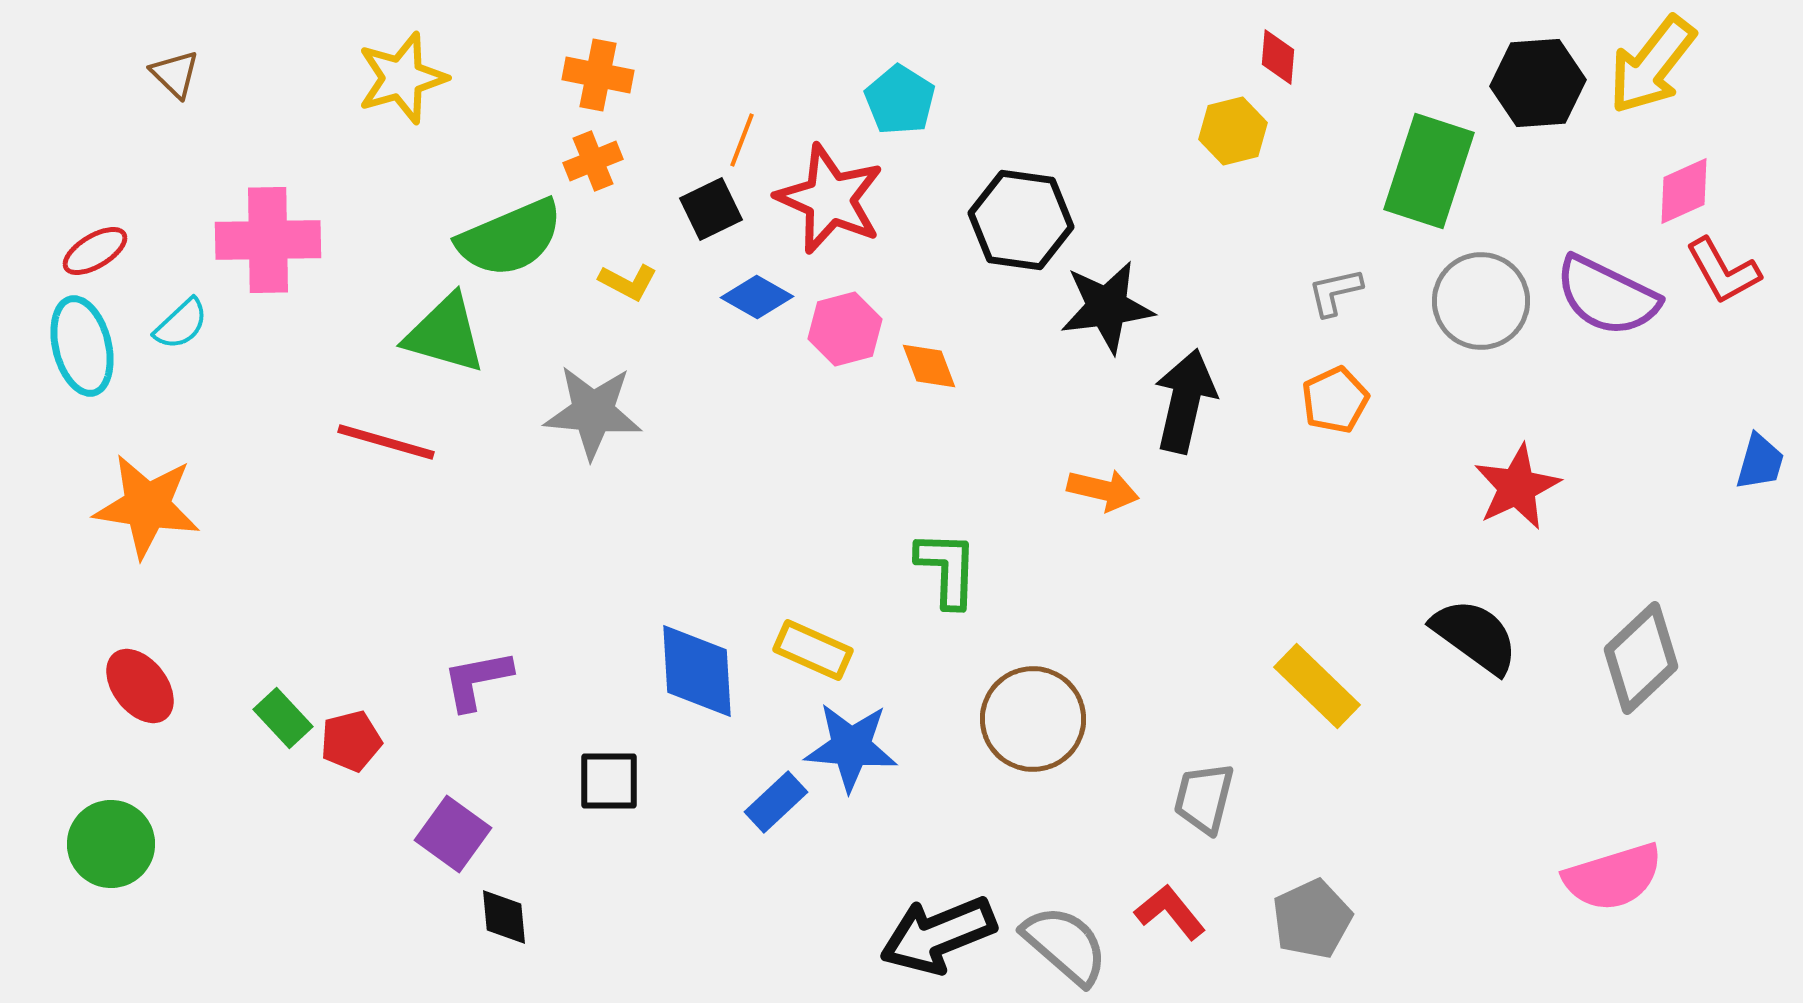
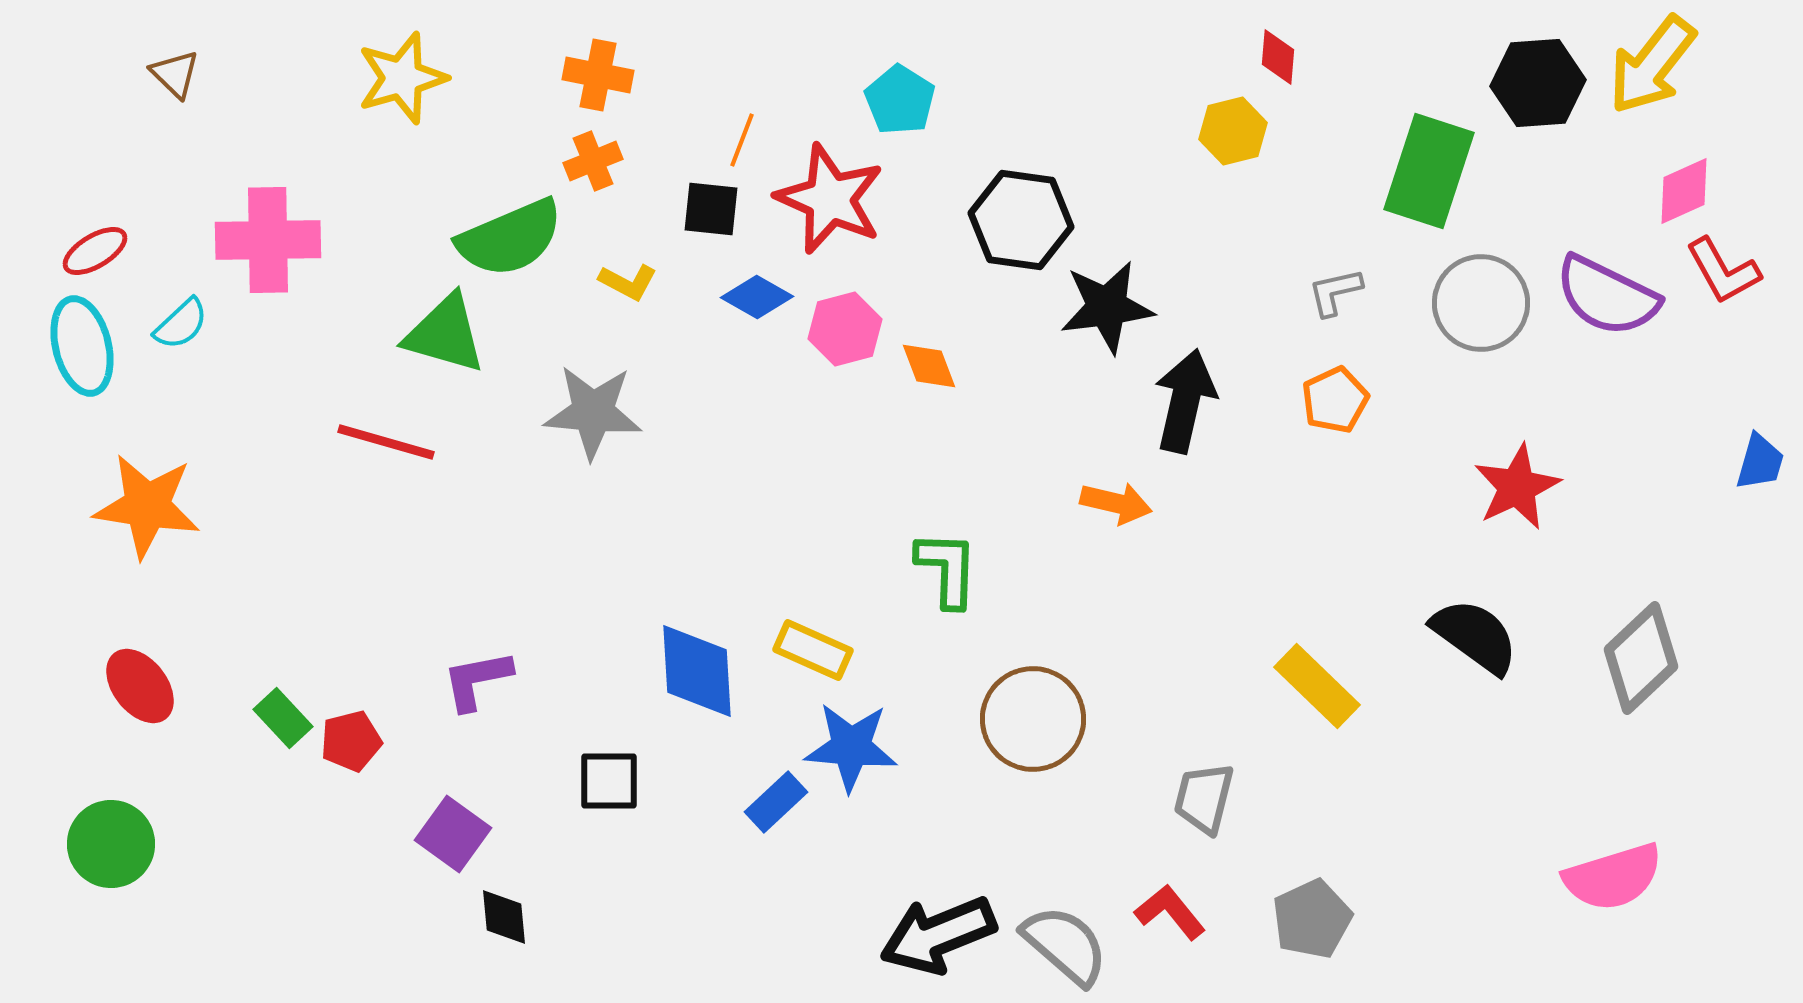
black square at (711, 209): rotated 32 degrees clockwise
gray circle at (1481, 301): moved 2 px down
orange arrow at (1103, 490): moved 13 px right, 13 px down
